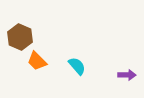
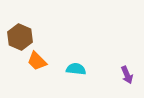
cyan semicircle: moved 1 px left, 3 px down; rotated 42 degrees counterclockwise
purple arrow: rotated 66 degrees clockwise
